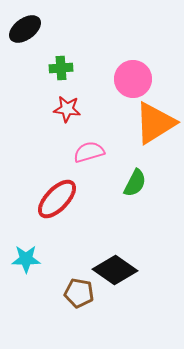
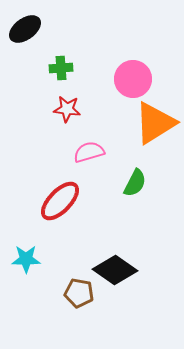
red ellipse: moved 3 px right, 2 px down
